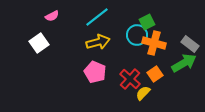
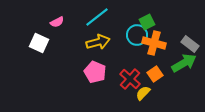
pink semicircle: moved 5 px right, 6 px down
white square: rotated 30 degrees counterclockwise
